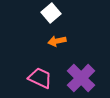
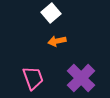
pink trapezoid: moved 7 px left; rotated 45 degrees clockwise
